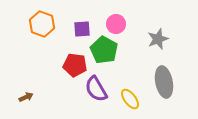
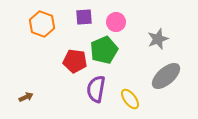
pink circle: moved 2 px up
purple square: moved 2 px right, 12 px up
green pentagon: rotated 20 degrees clockwise
red pentagon: moved 4 px up
gray ellipse: moved 2 px right, 6 px up; rotated 60 degrees clockwise
purple semicircle: rotated 40 degrees clockwise
